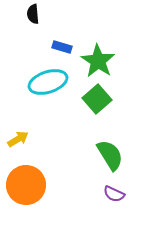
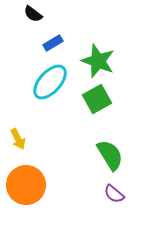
black semicircle: rotated 48 degrees counterclockwise
blue rectangle: moved 9 px left, 4 px up; rotated 48 degrees counterclockwise
green star: rotated 12 degrees counterclockwise
cyan ellipse: moved 2 px right; rotated 30 degrees counterclockwise
green square: rotated 12 degrees clockwise
yellow arrow: rotated 95 degrees clockwise
purple semicircle: rotated 15 degrees clockwise
